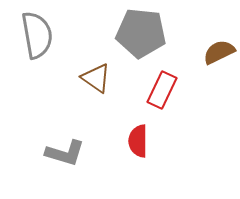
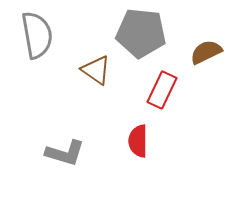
brown semicircle: moved 13 px left
brown triangle: moved 8 px up
